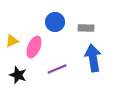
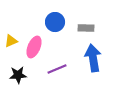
yellow triangle: moved 1 px left
black star: rotated 24 degrees counterclockwise
